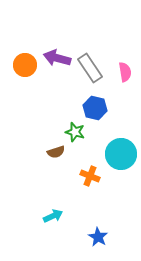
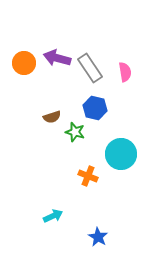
orange circle: moved 1 px left, 2 px up
brown semicircle: moved 4 px left, 35 px up
orange cross: moved 2 px left
